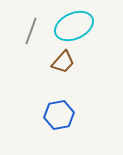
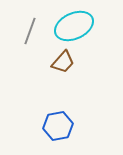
gray line: moved 1 px left
blue hexagon: moved 1 px left, 11 px down
